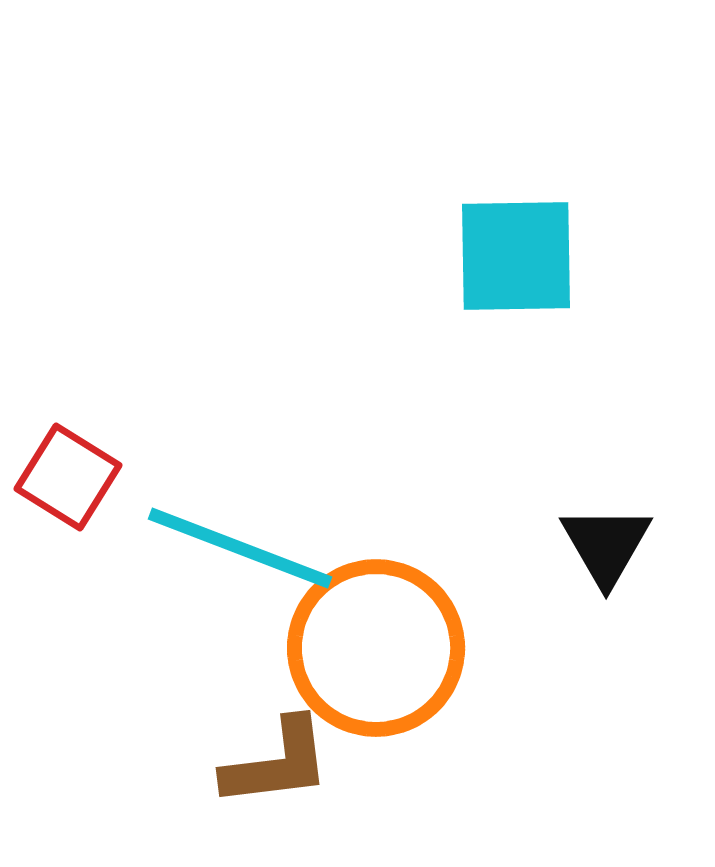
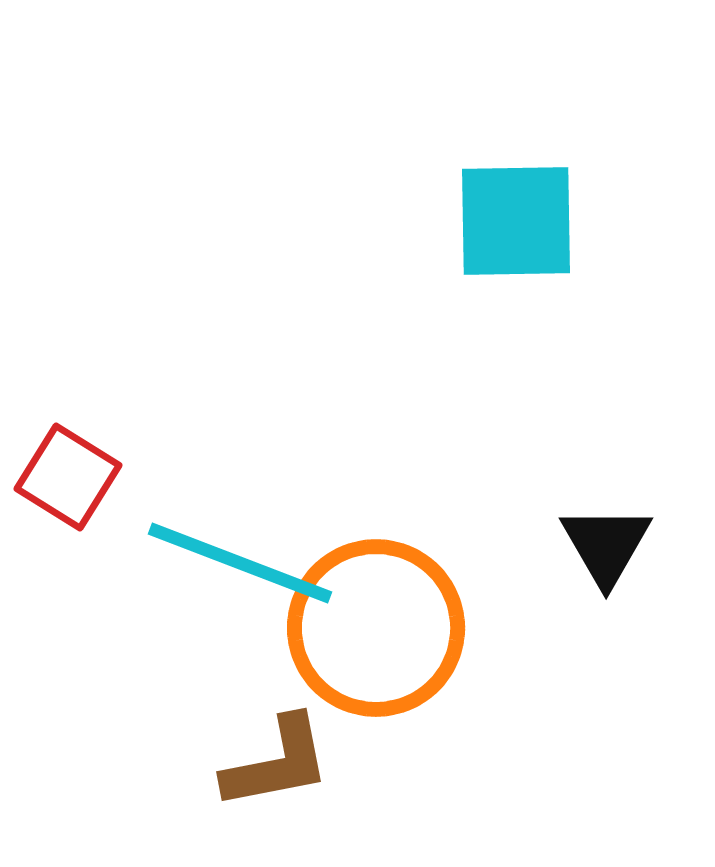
cyan square: moved 35 px up
cyan line: moved 15 px down
orange circle: moved 20 px up
brown L-shape: rotated 4 degrees counterclockwise
